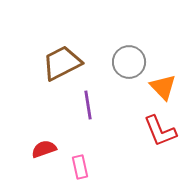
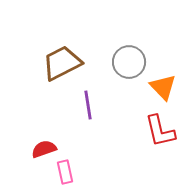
red L-shape: rotated 9 degrees clockwise
pink rectangle: moved 15 px left, 5 px down
